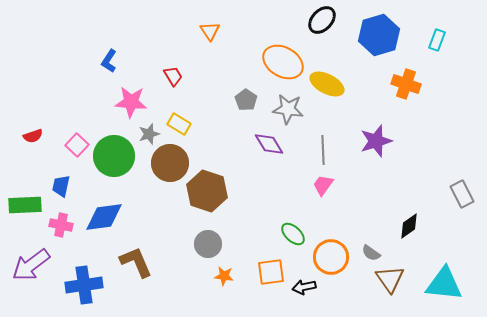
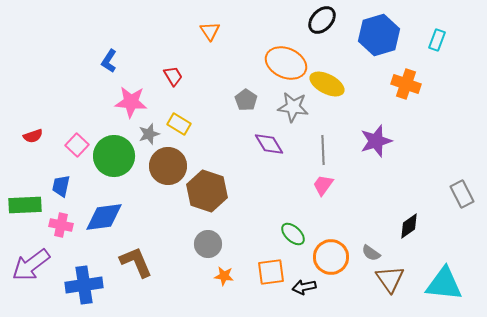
orange ellipse at (283, 62): moved 3 px right, 1 px down; rotated 6 degrees counterclockwise
gray star at (288, 109): moved 5 px right, 2 px up
brown circle at (170, 163): moved 2 px left, 3 px down
